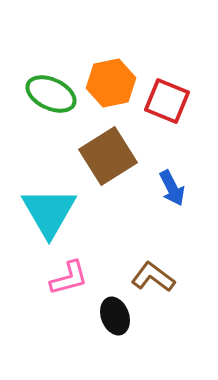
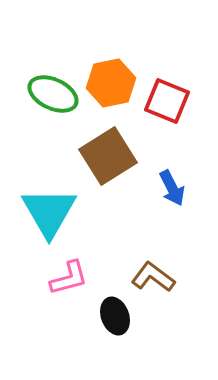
green ellipse: moved 2 px right
